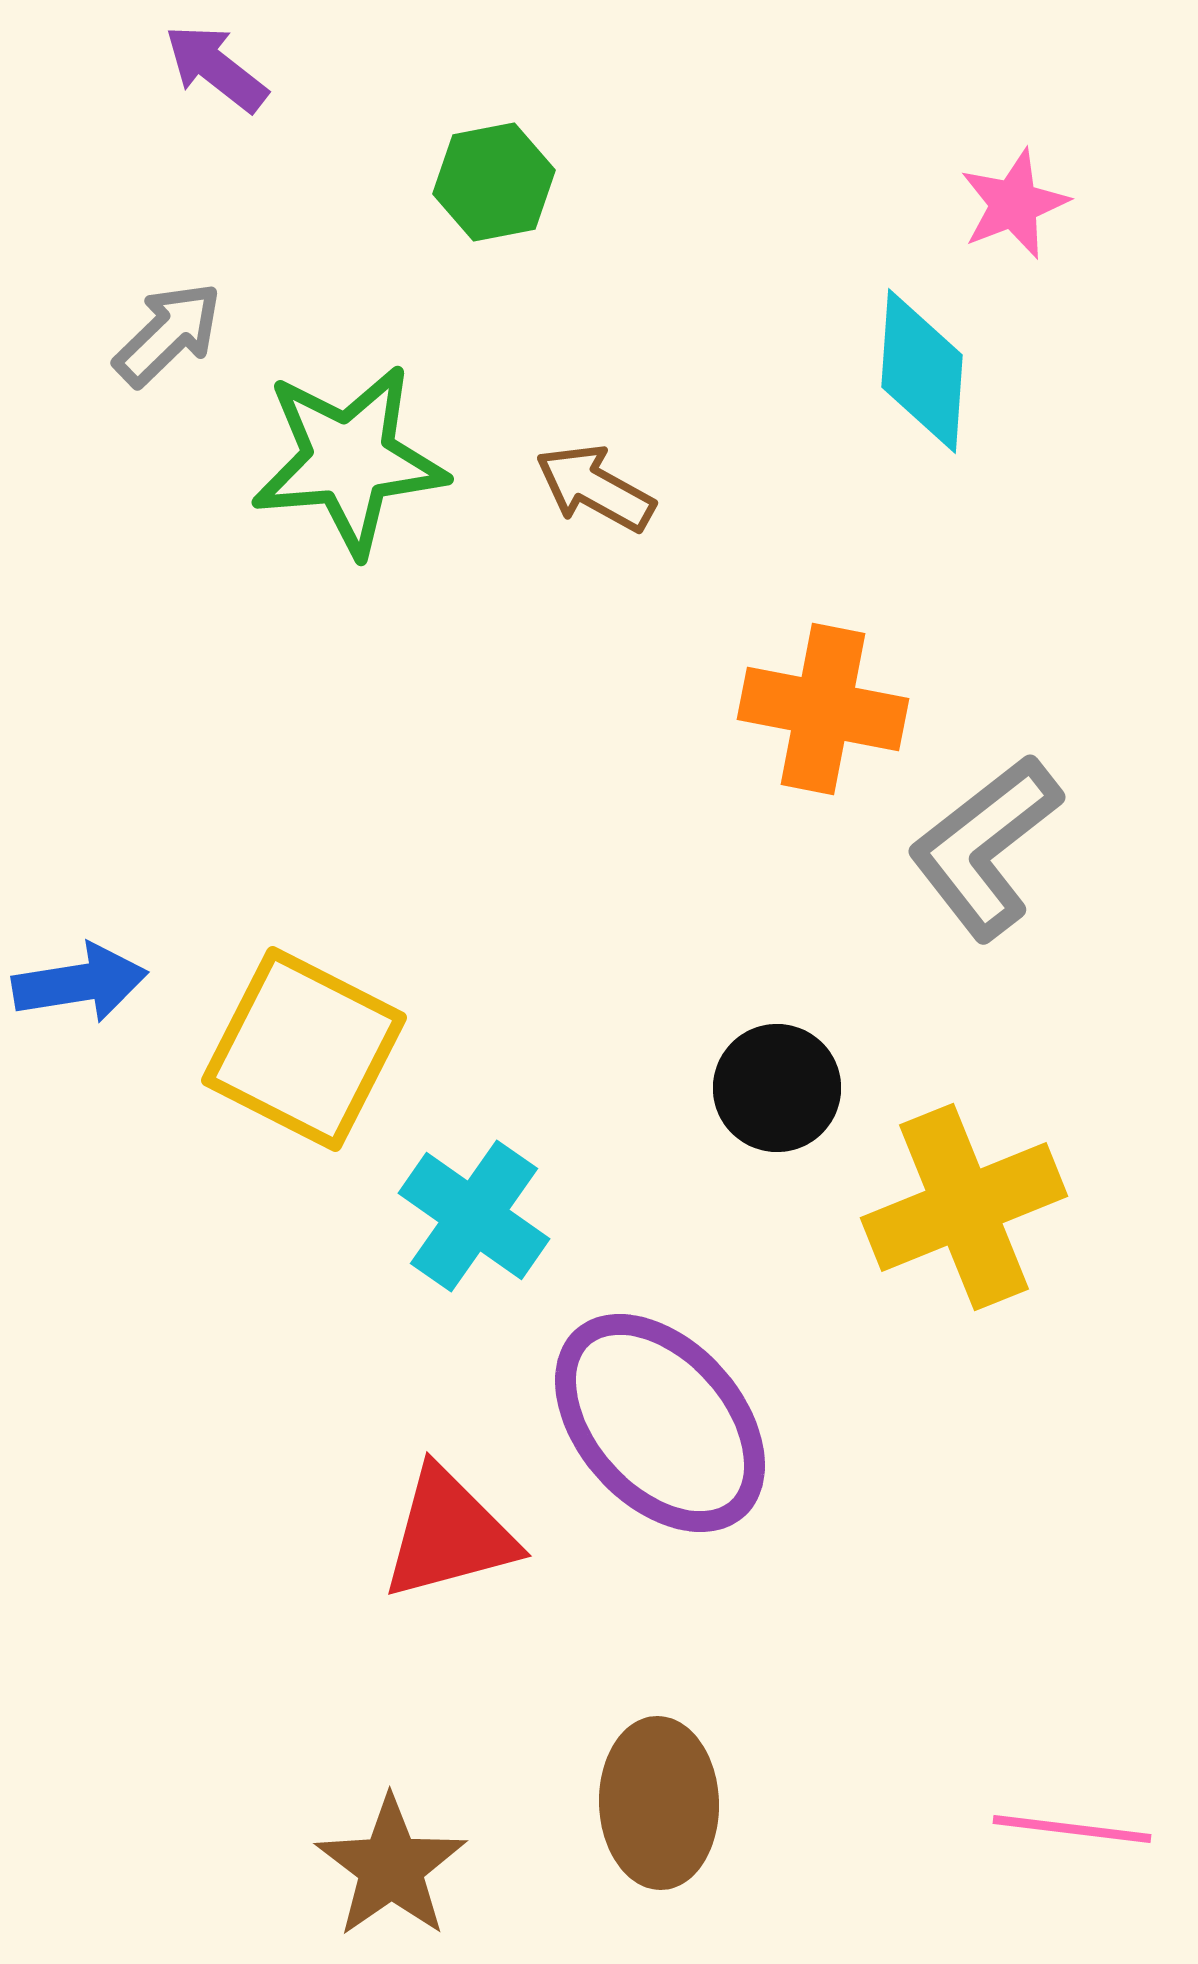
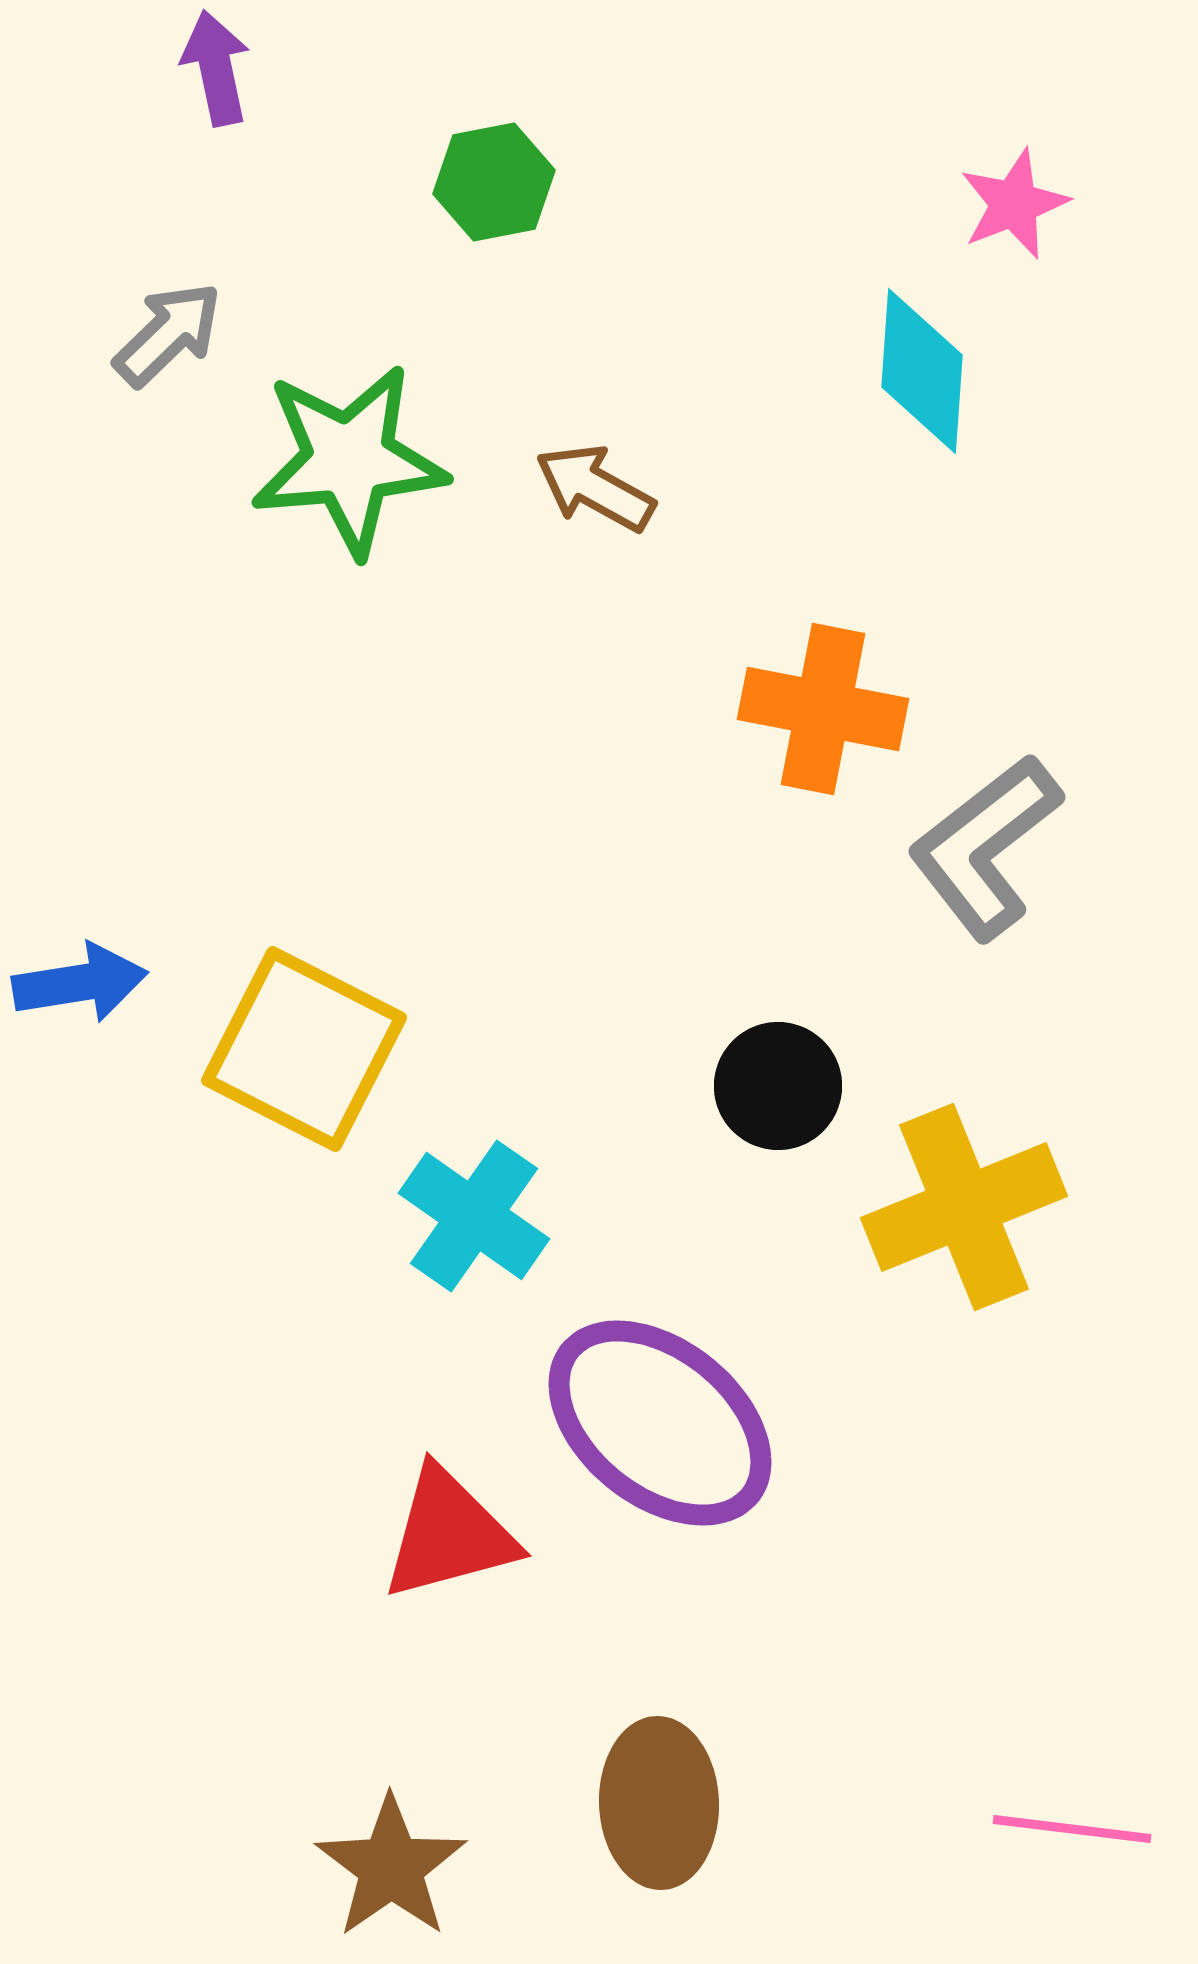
purple arrow: rotated 40 degrees clockwise
black circle: moved 1 px right, 2 px up
purple ellipse: rotated 9 degrees counterclockwise
